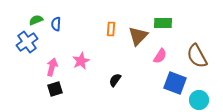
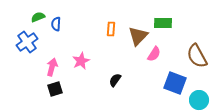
green semicircle: moved 2 px right, 3 px up
pink semicircle: moved 6 px left, 2 px up
